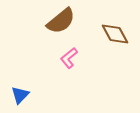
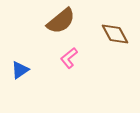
blue triangle: moved 25 px up; rotated 12 degrees clockwise
